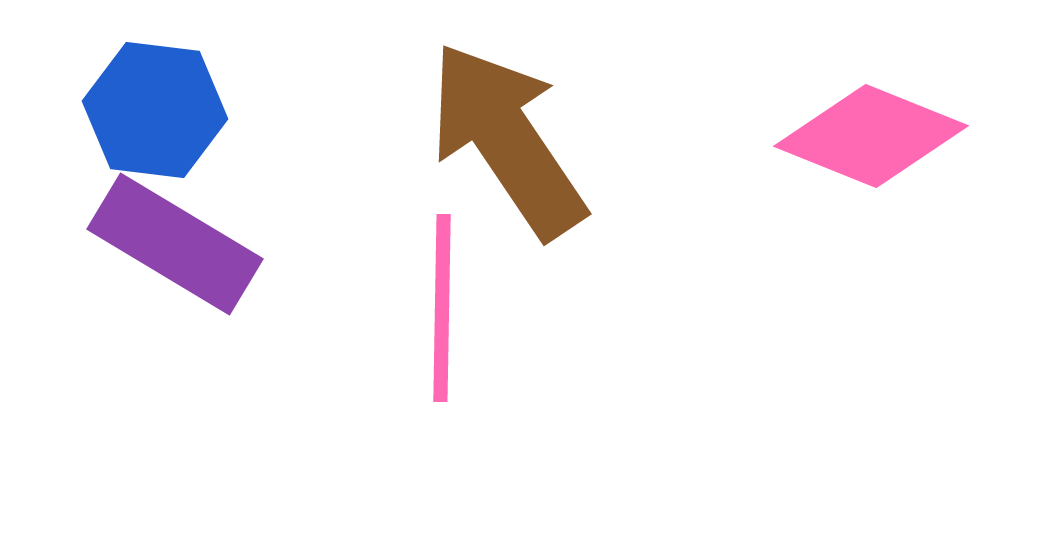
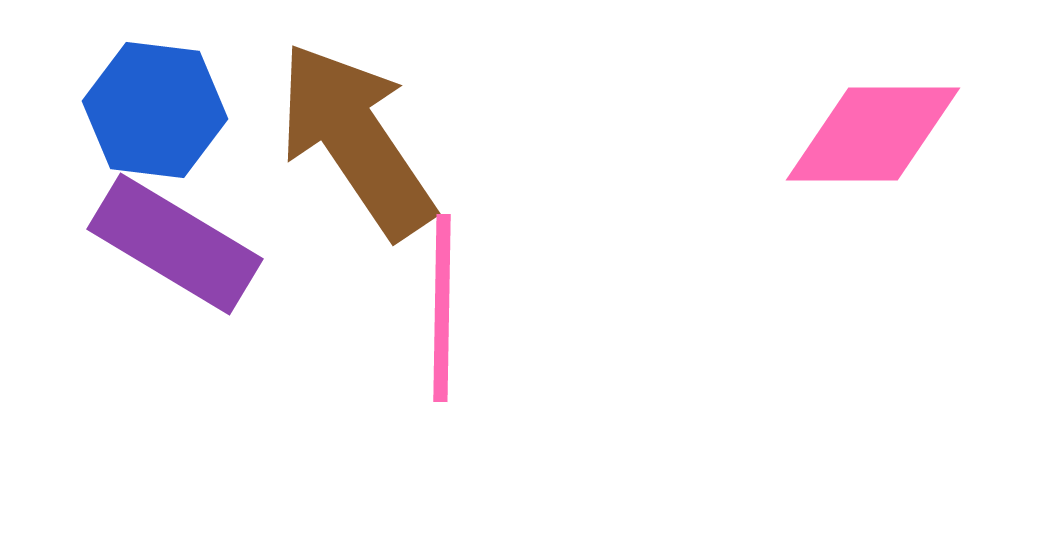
pink diamond: moved 2 px right, 2 px up; rotated 22 degrees counterclockwise
brown arrow: moved 151 px left
